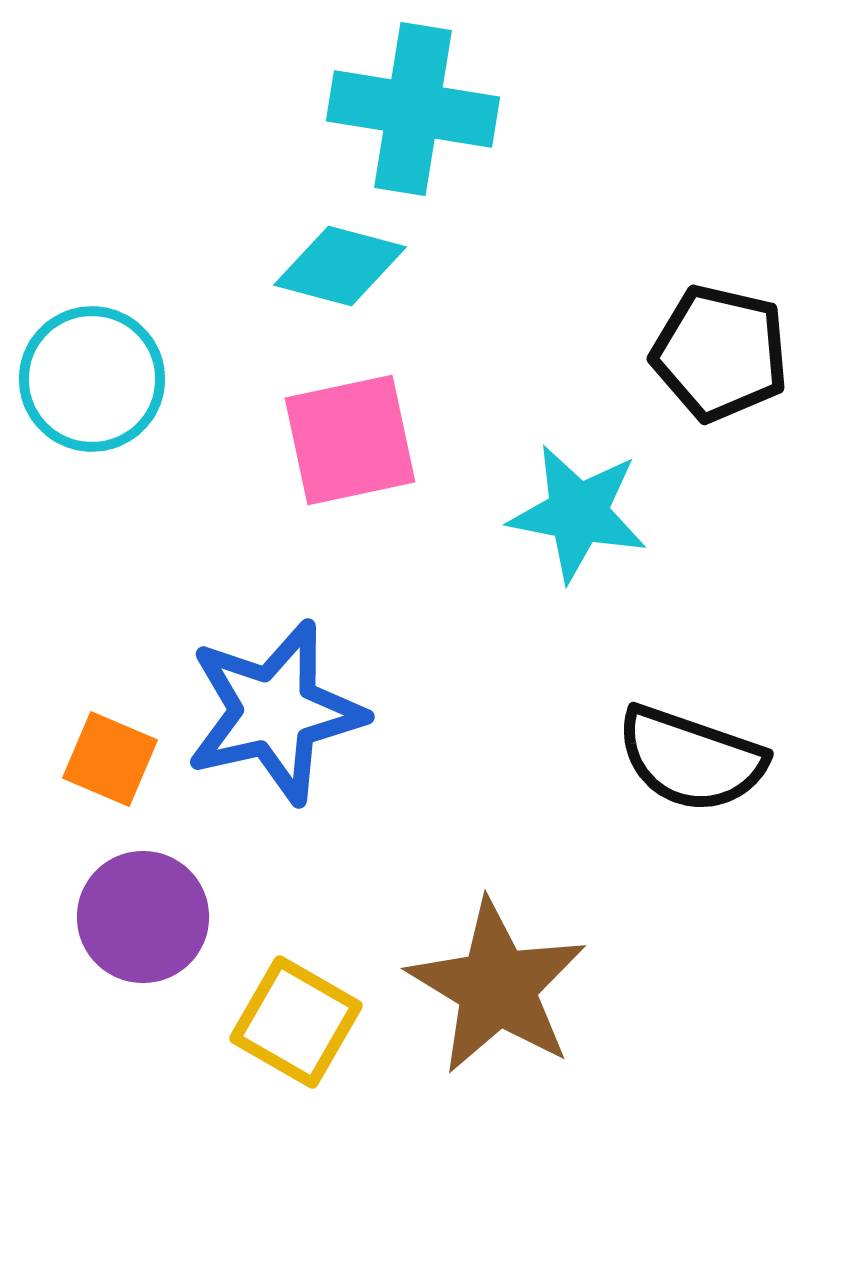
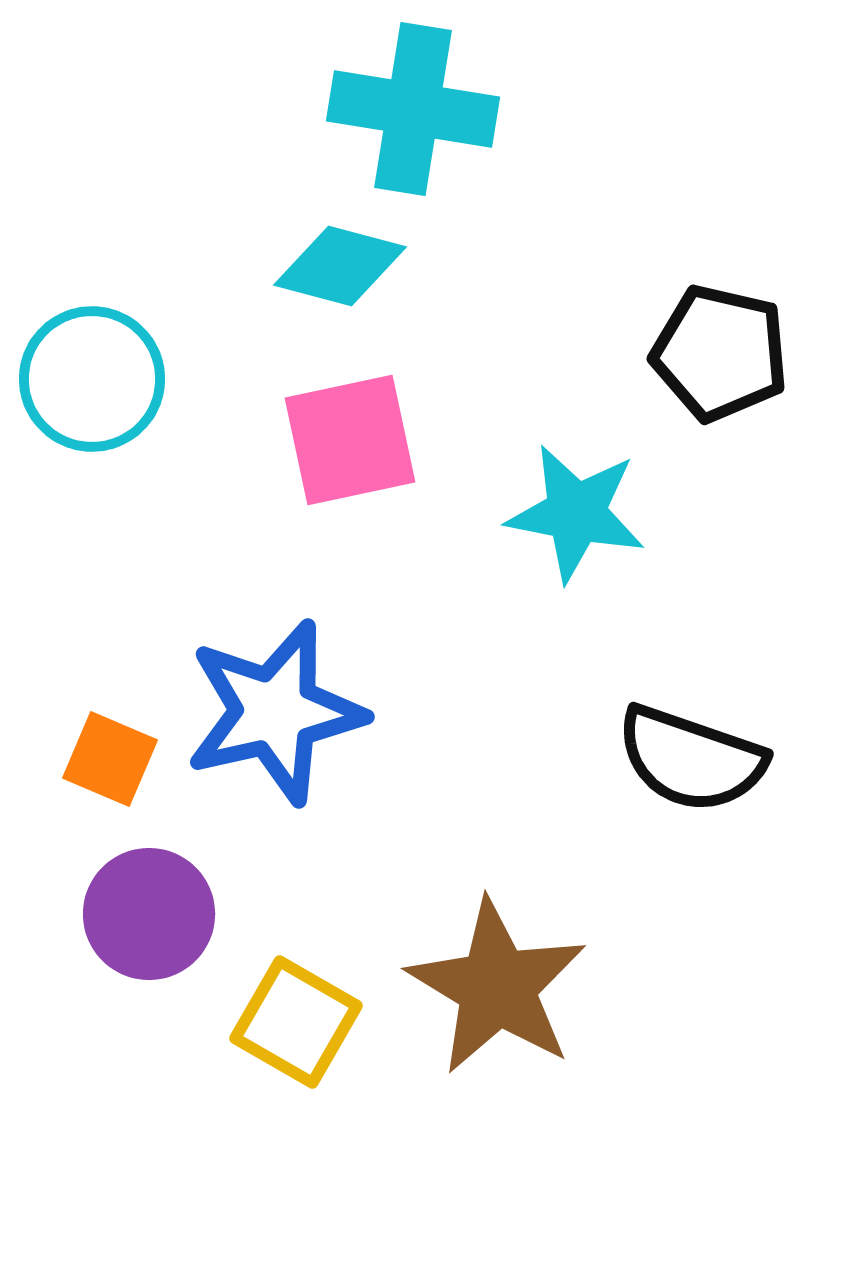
cyan star: moved 2 px left
purple circle: moved 6 px right, 3 px up
